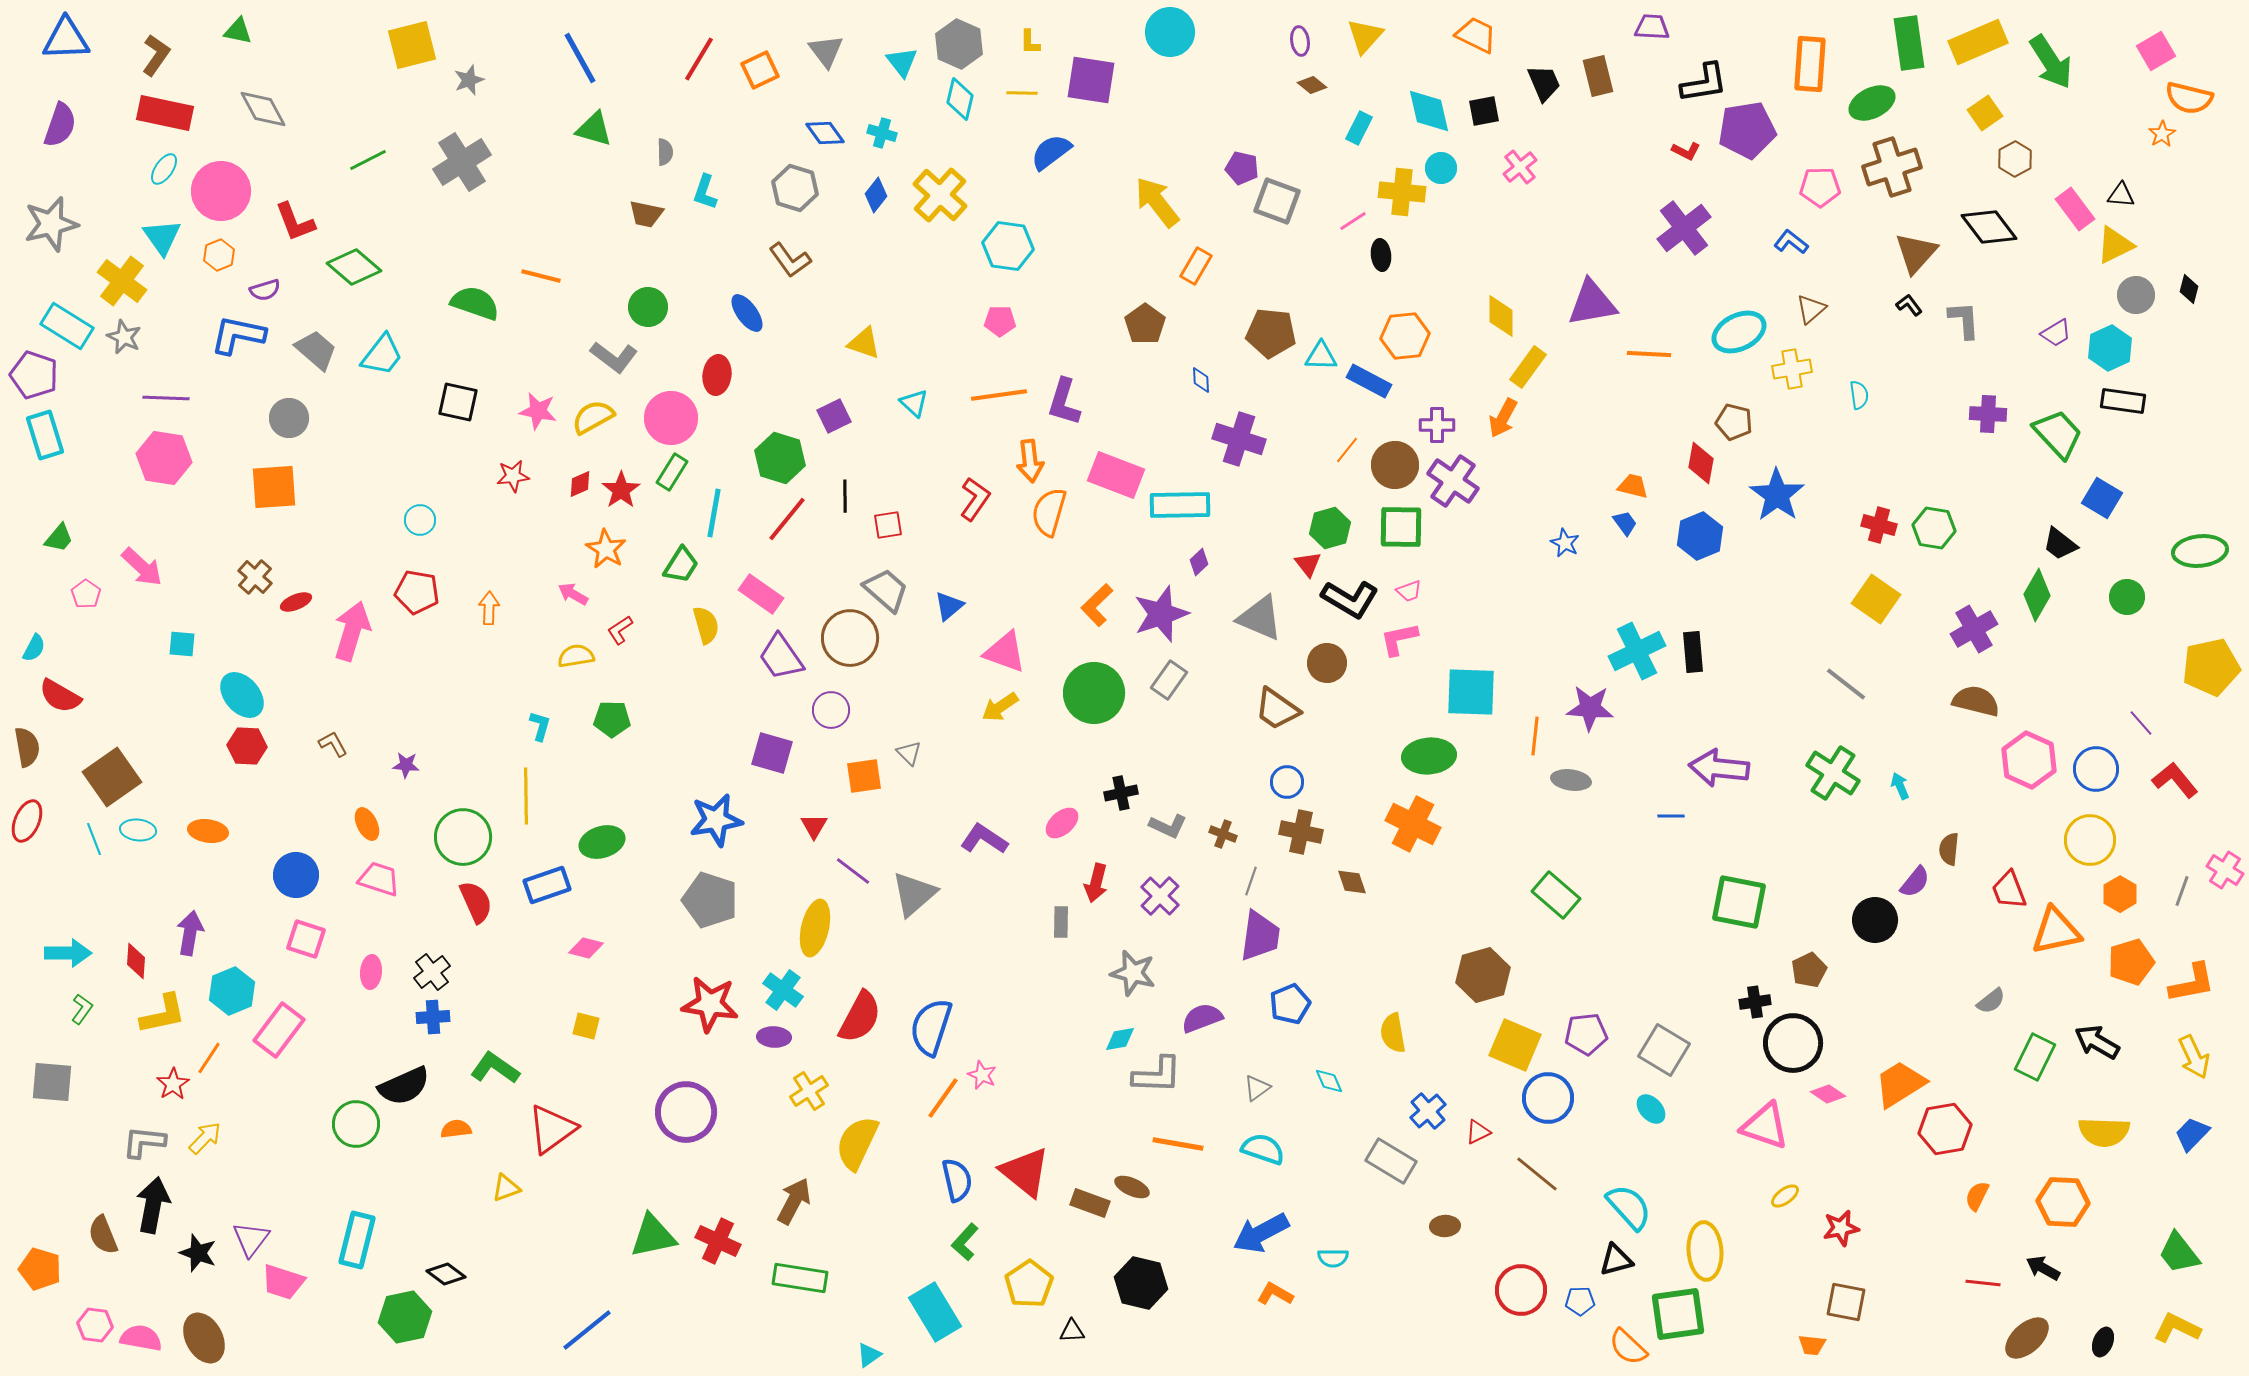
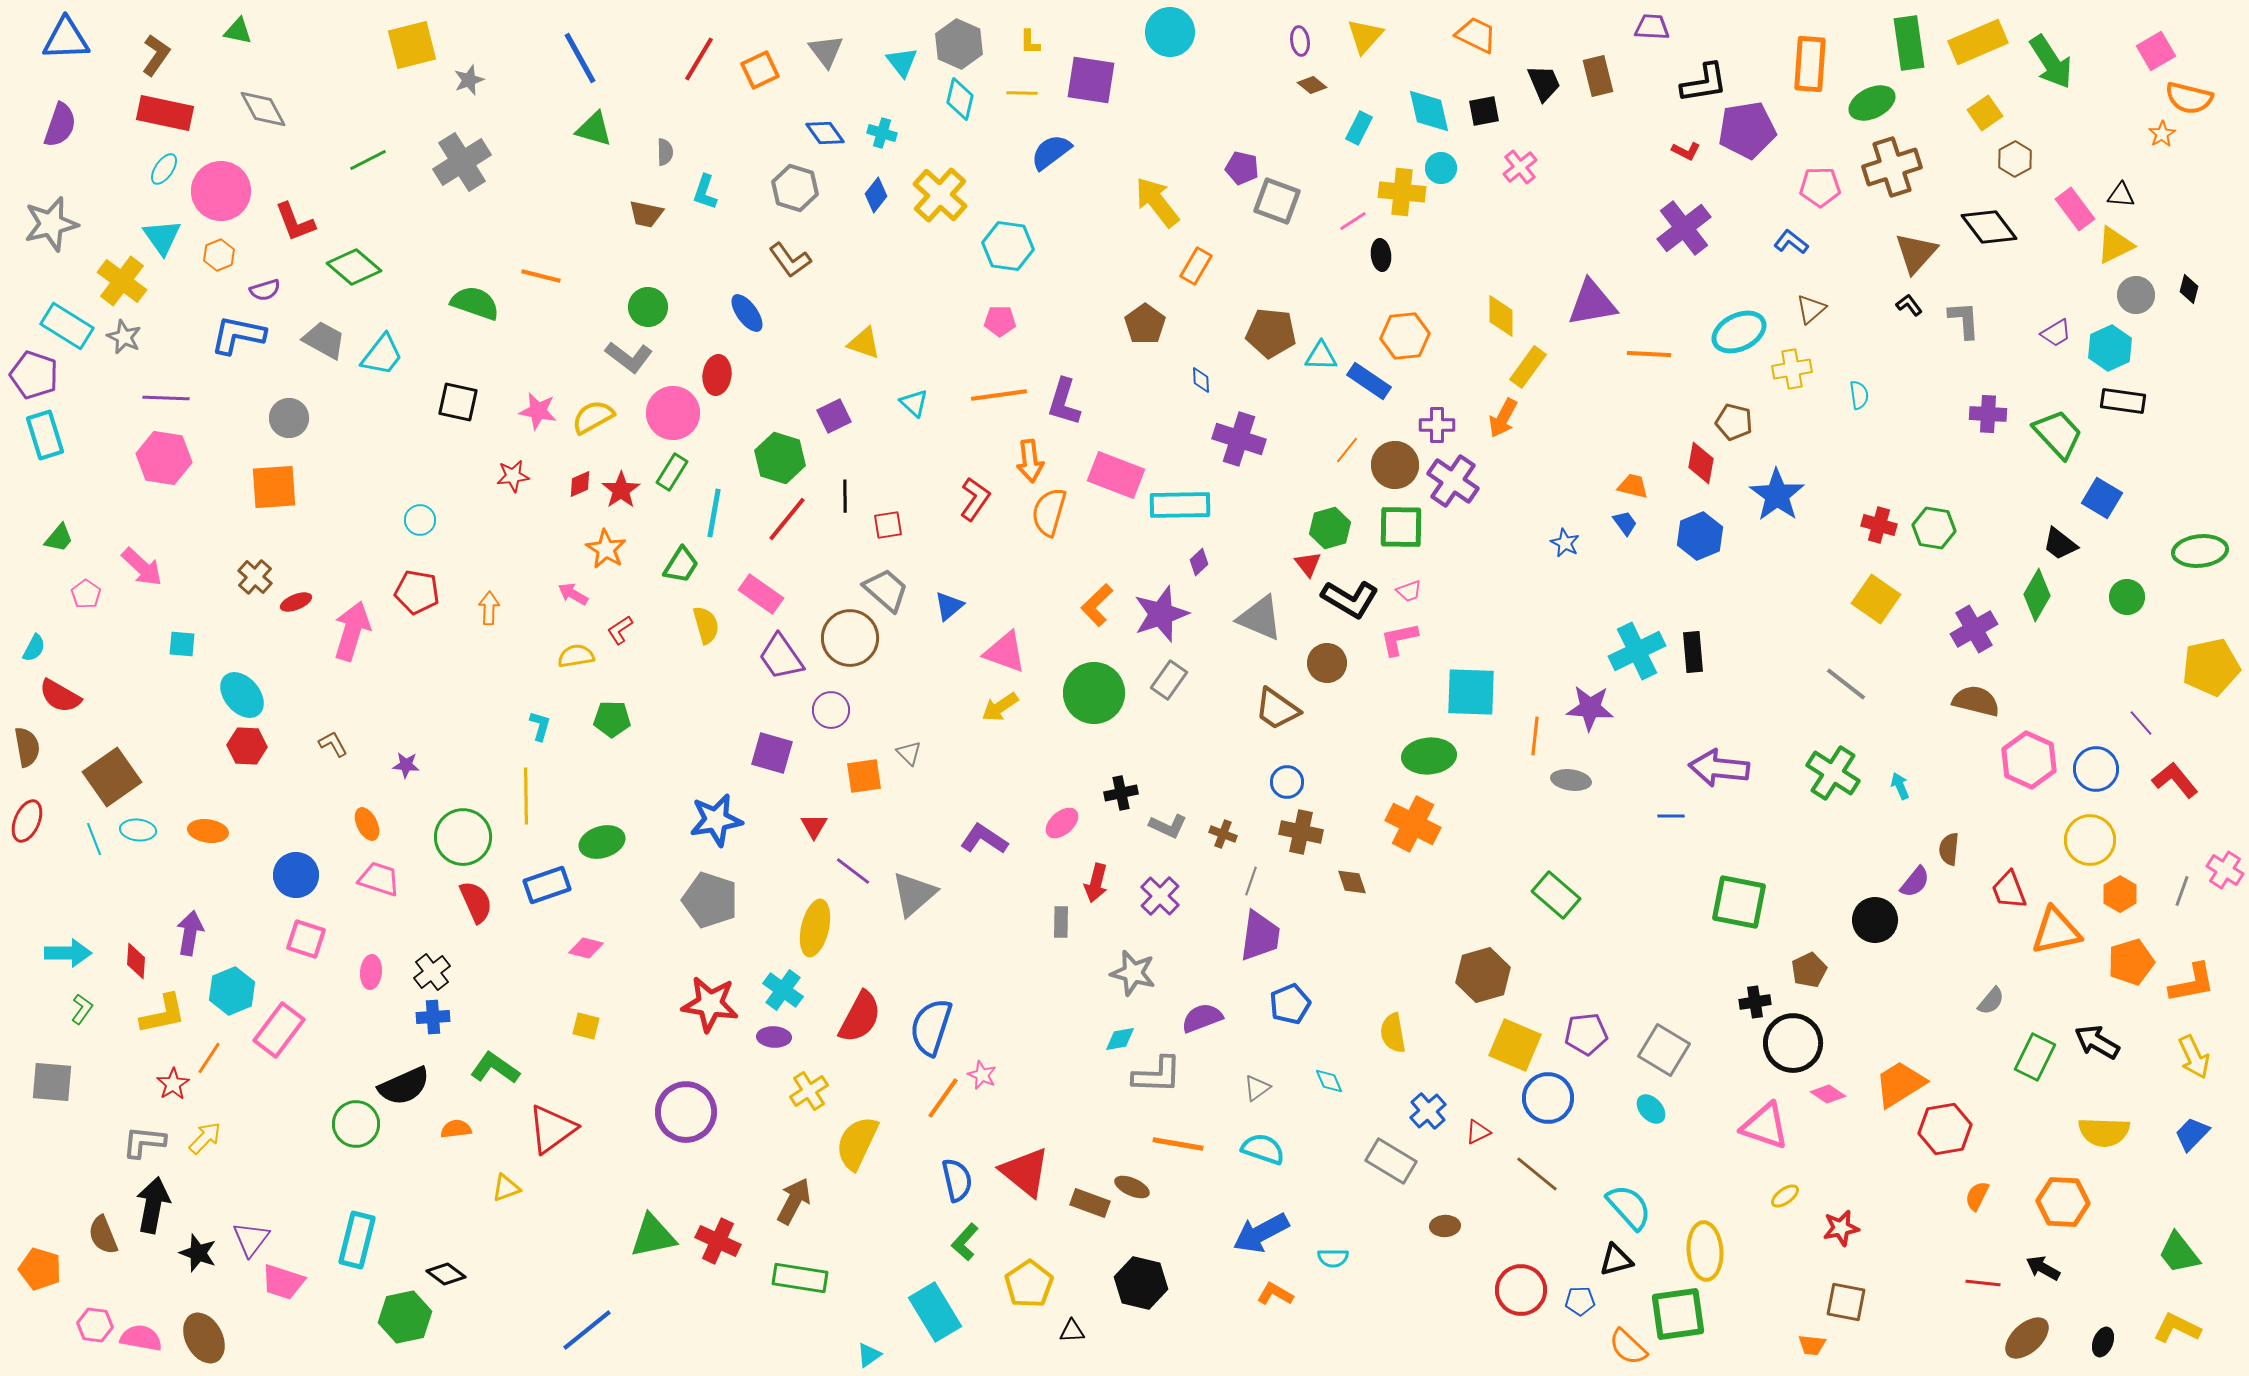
gray trapezoid at (316, 350): moved 8 px right, 10 px up; rotated 12 degrees counterclockwise
gray L-shape at (614, 357): moved 15 px right
blue rectangle at (1369, 381): rotated 6 degrees clockwise
pink circle at (671, 418): moved 2 px right, 5 px up
gray semicircle at (1991, 1001): rotated 12 degrees counterclockwise
